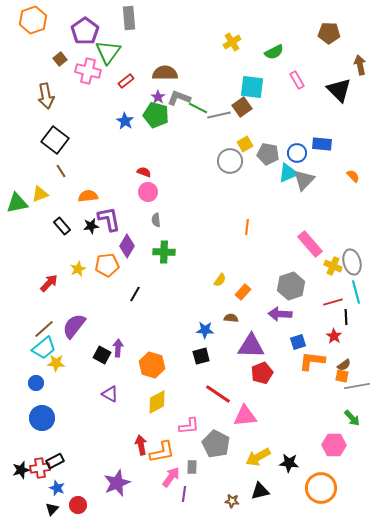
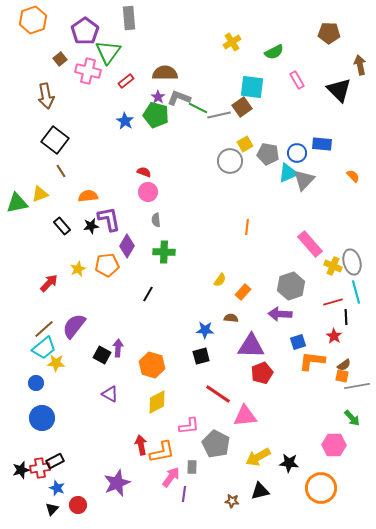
black line at (135, 294): moved 13 px right
